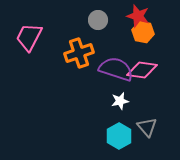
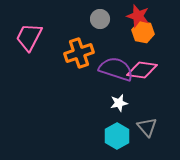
gray circle: moved 2 px right, 1 px up
white star: moved 1 px left, 2 px down
cyan hexagon: moved 2 px left
